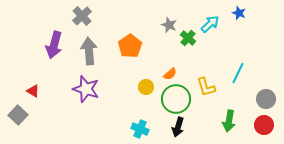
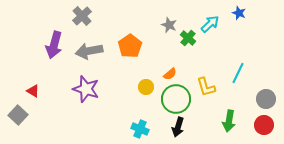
gray arrow: rotated 96 degrees counterclockwise
